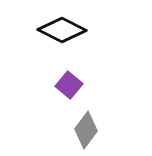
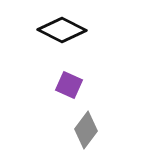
purple square: rotated 16 degrees counterclockwise
